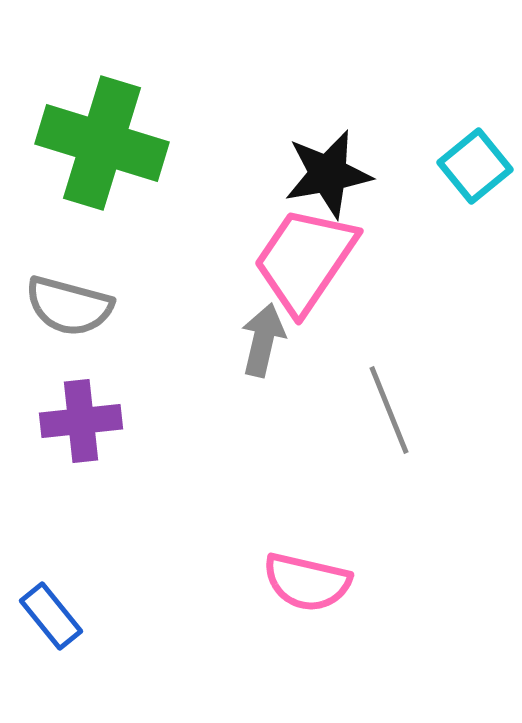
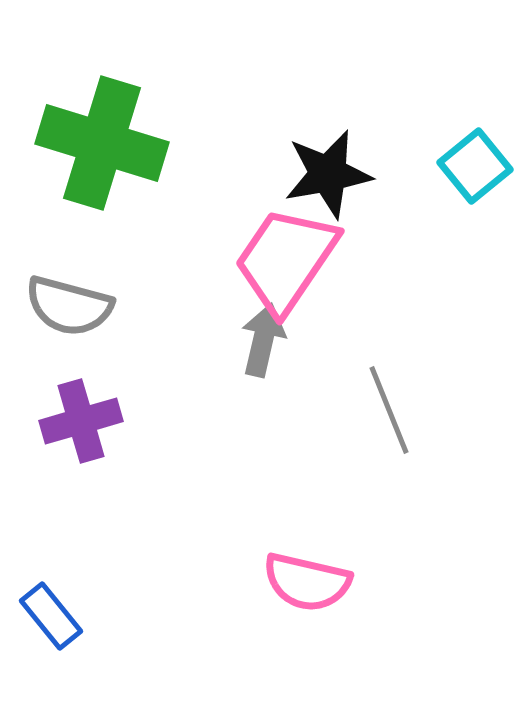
pink trapezoid: moved 19 px left
purple cross: rotated 10 degrees counterclockwise
